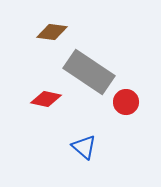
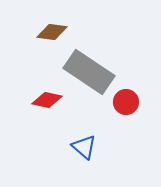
red diamond: moved 1 px right, 1 px down
